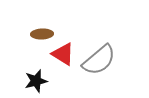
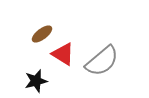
brown ellipse: rotated 35 degrees counterclockwise
gray semicircle: moved 3 px right, 1 px down
